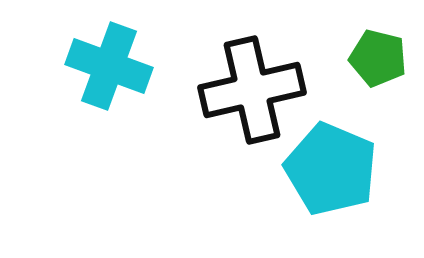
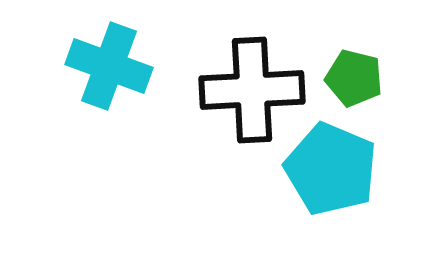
green pentagon: moved 24 px left, 20 px down
black cross: rotated 10 degrees clockwise
